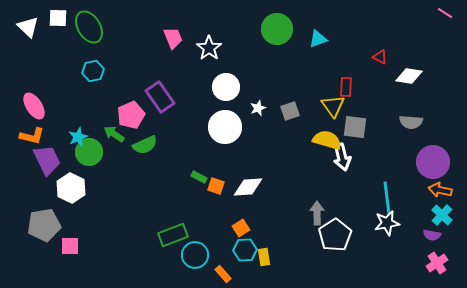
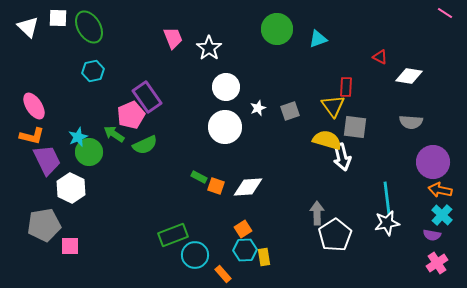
purple rectangle at (160, 97): moved 13 px left
orange square at (241, 228): moved 2 px right, 1 px down
